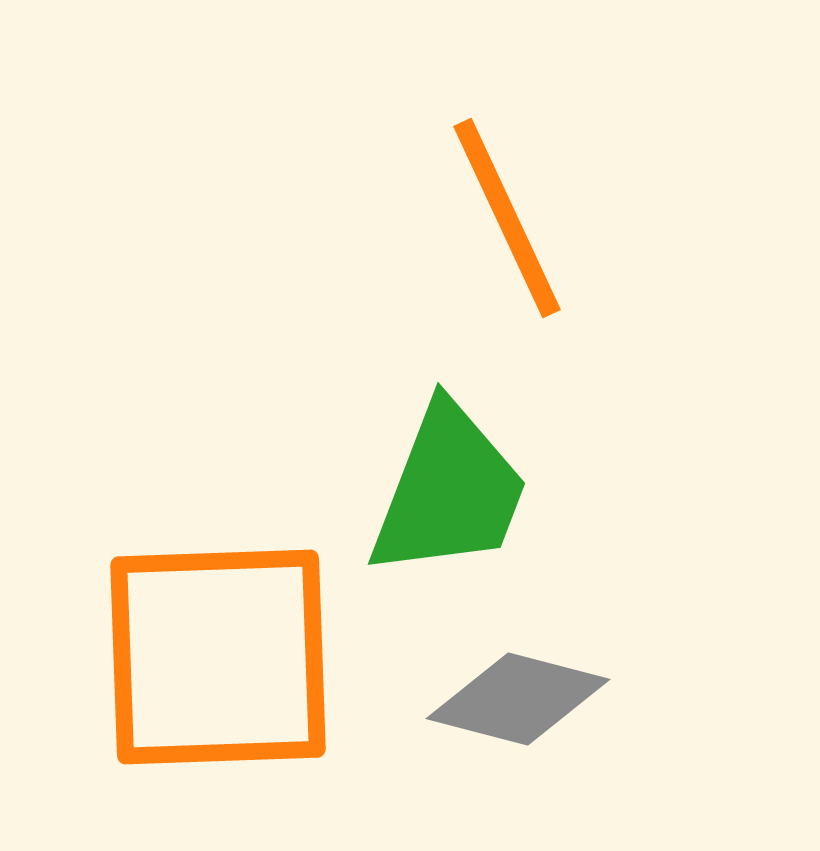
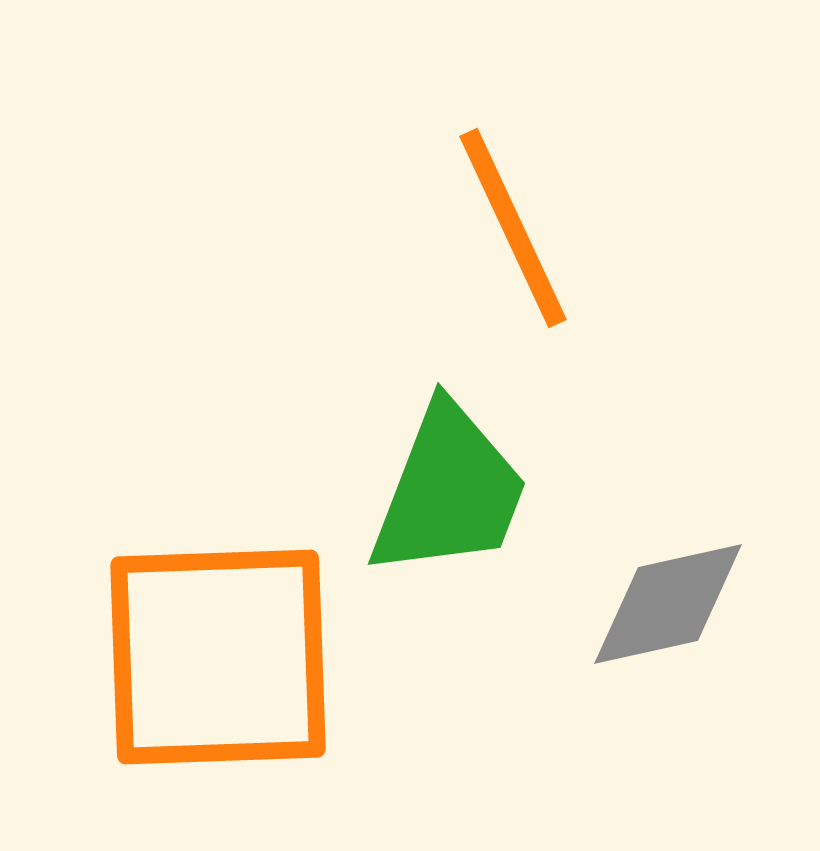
orange line: moved 6 px right, 10 px down
gray diamond: moved 150 px right, 95 px up; rotated 27 degrees counterclockwise
